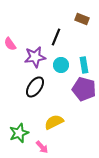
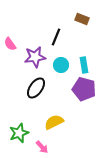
black ellipse: moved 1 px right, 1 px down
